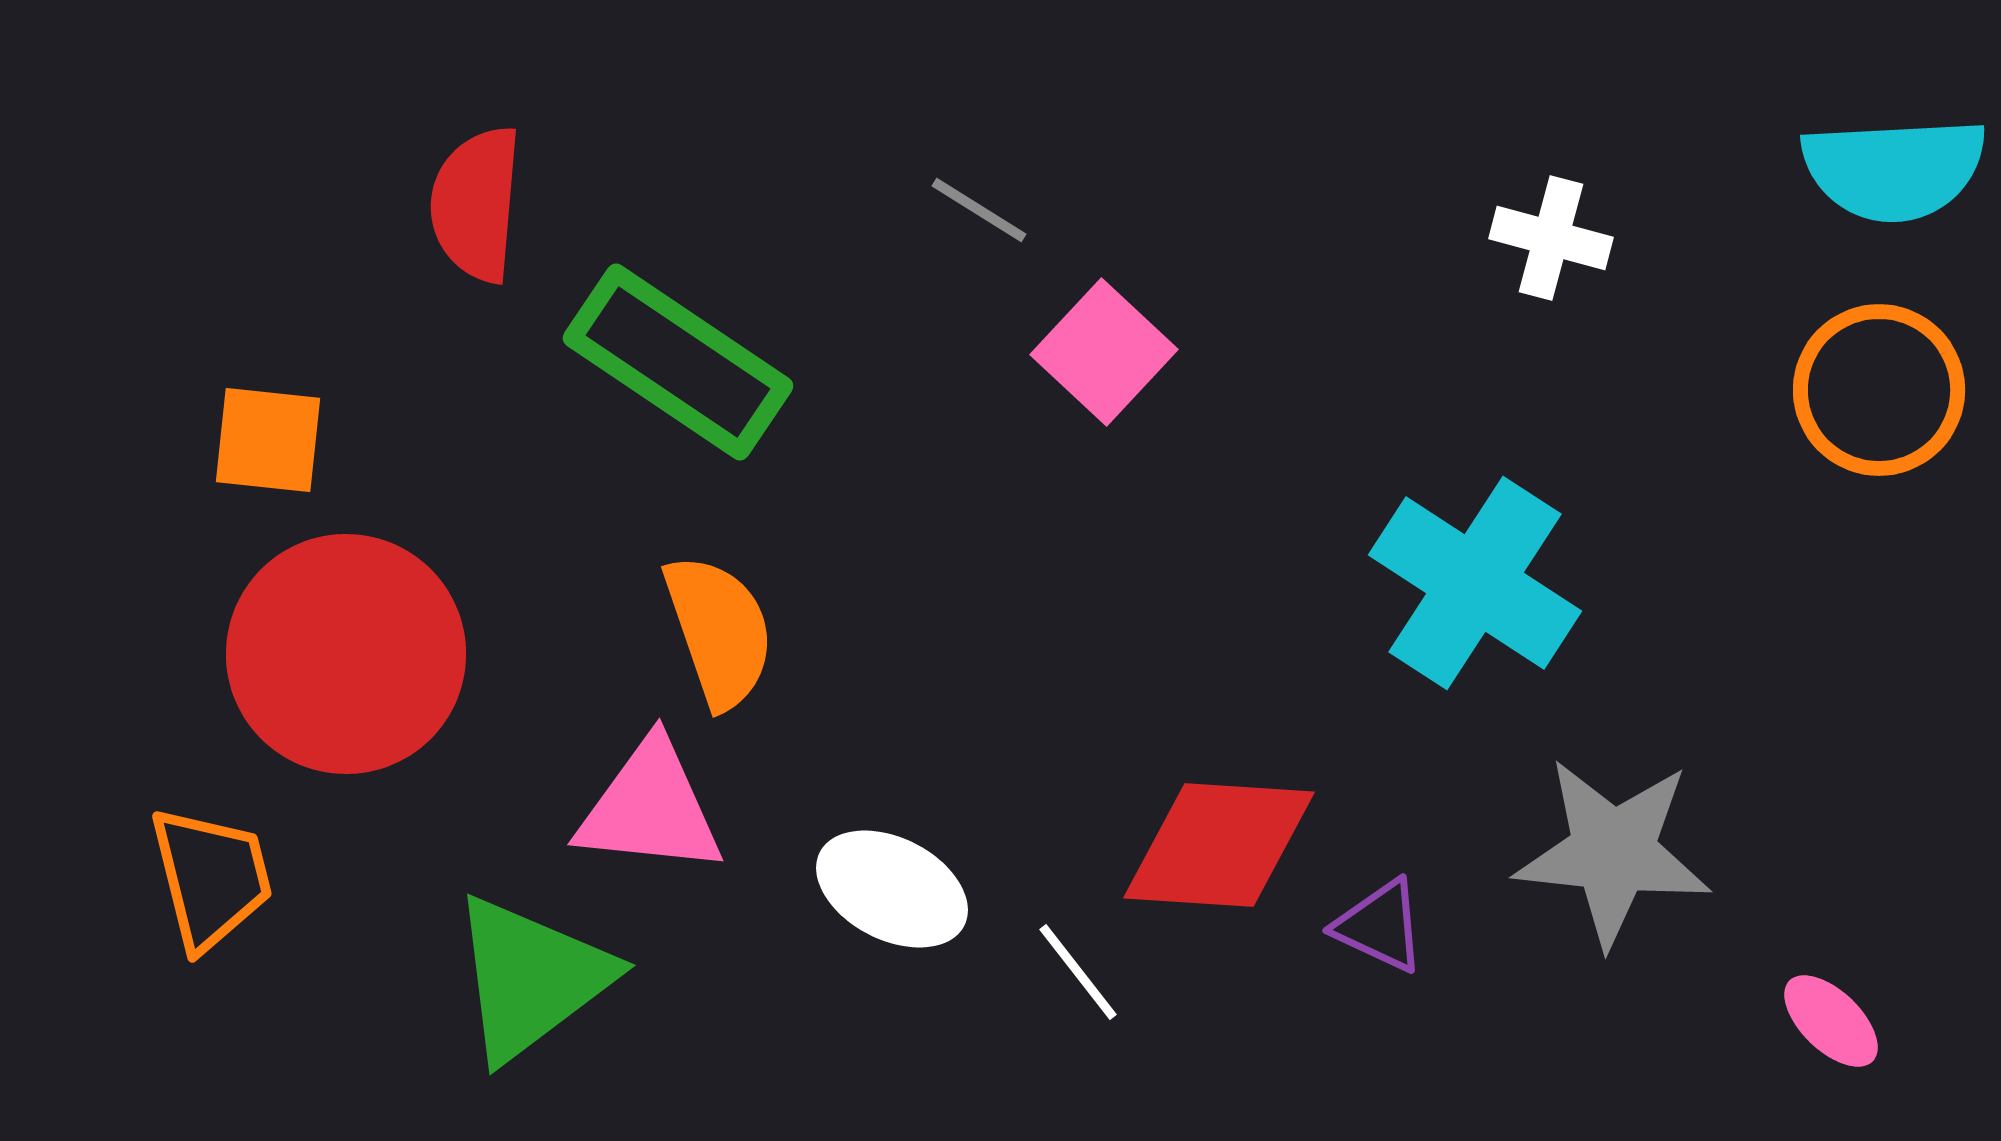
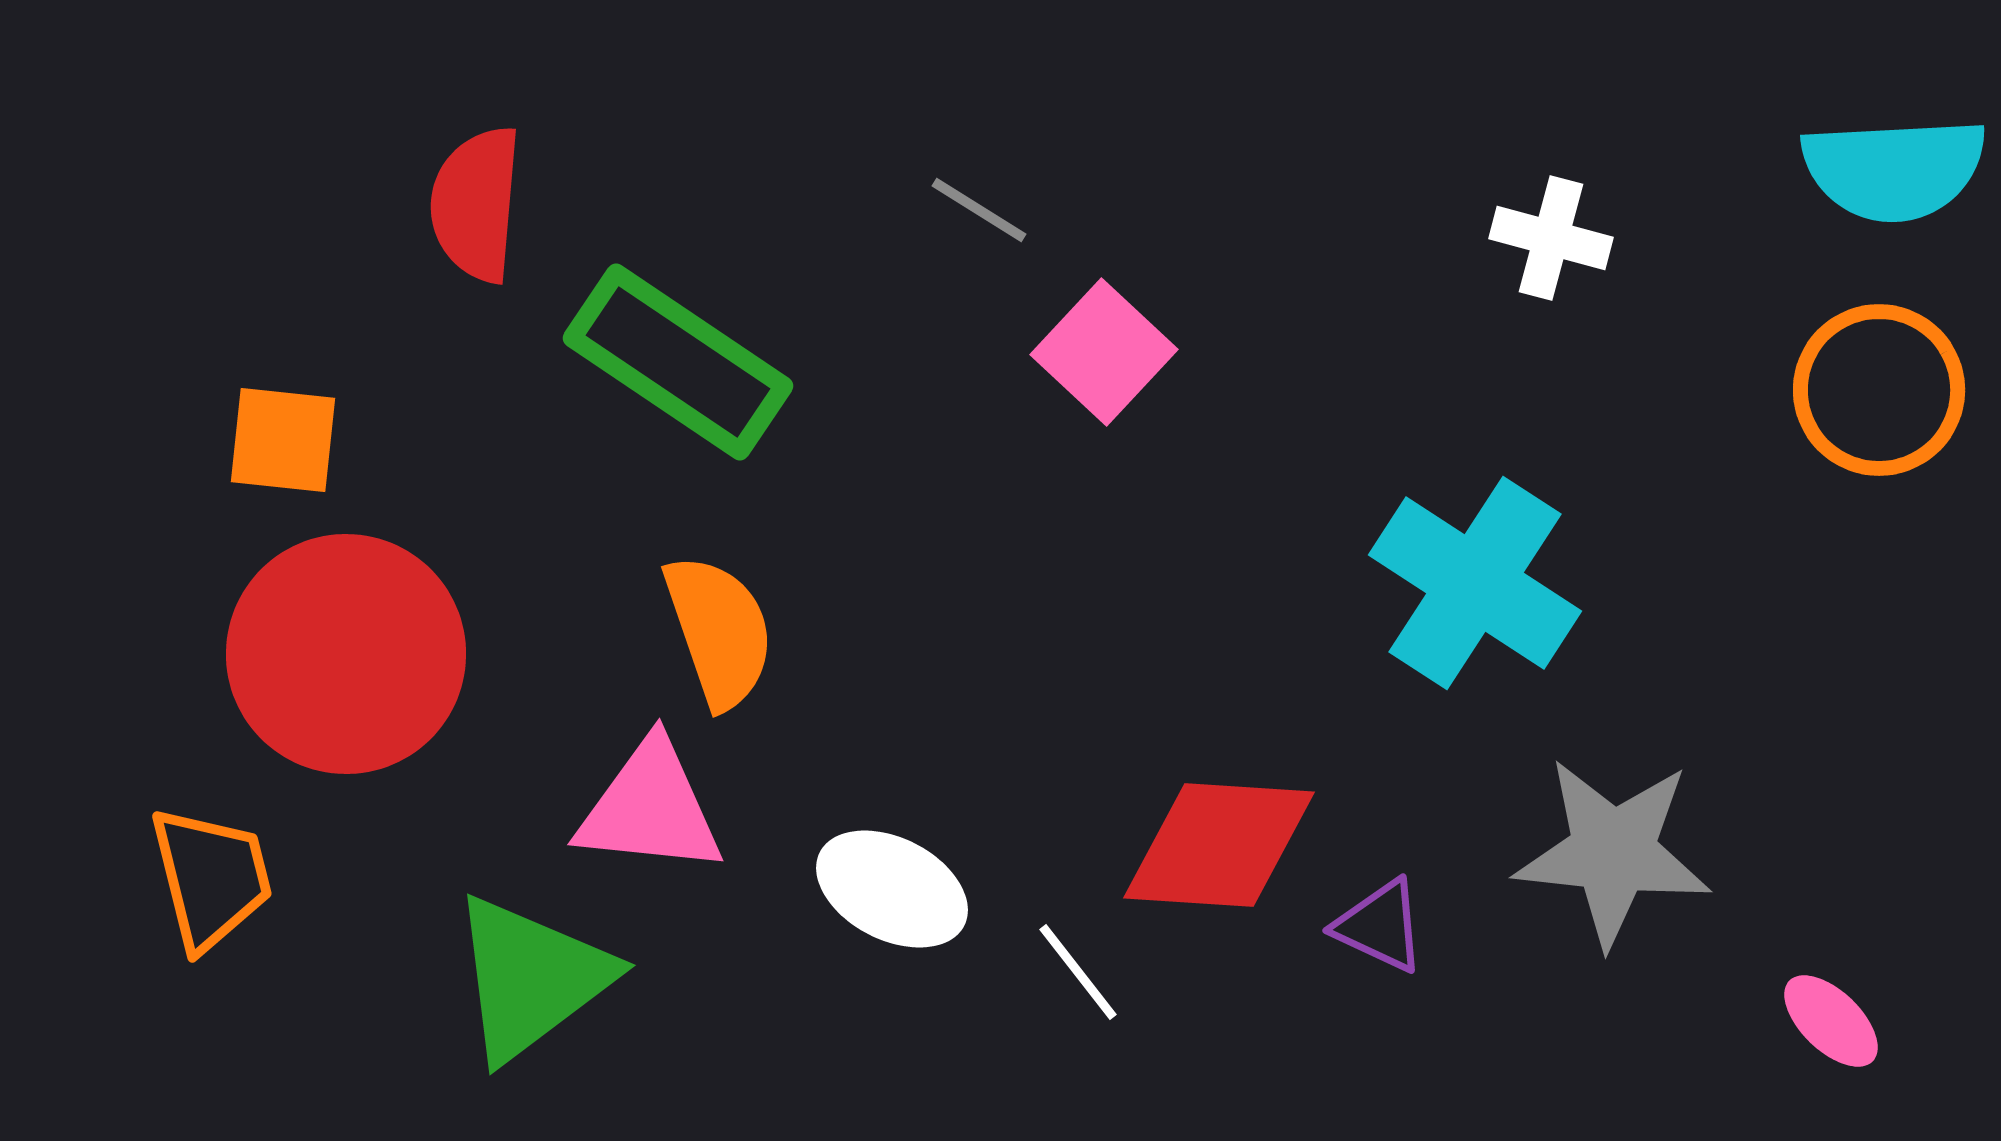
orange square: moved 15 px right
